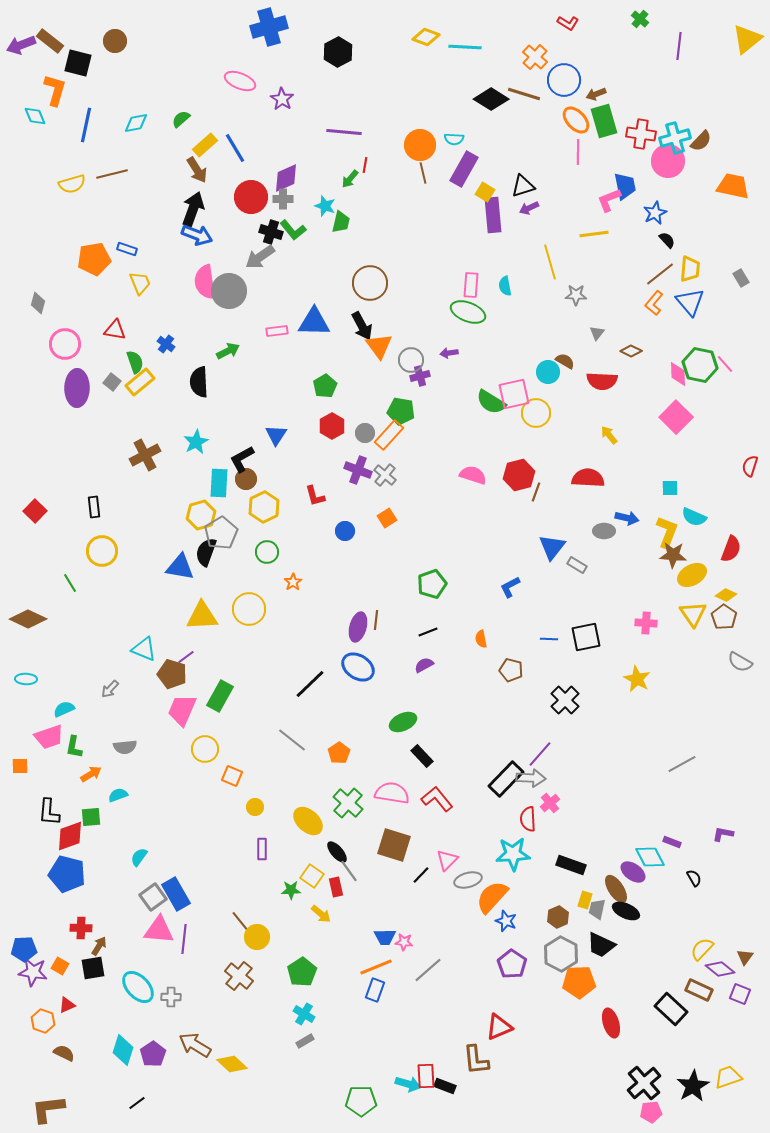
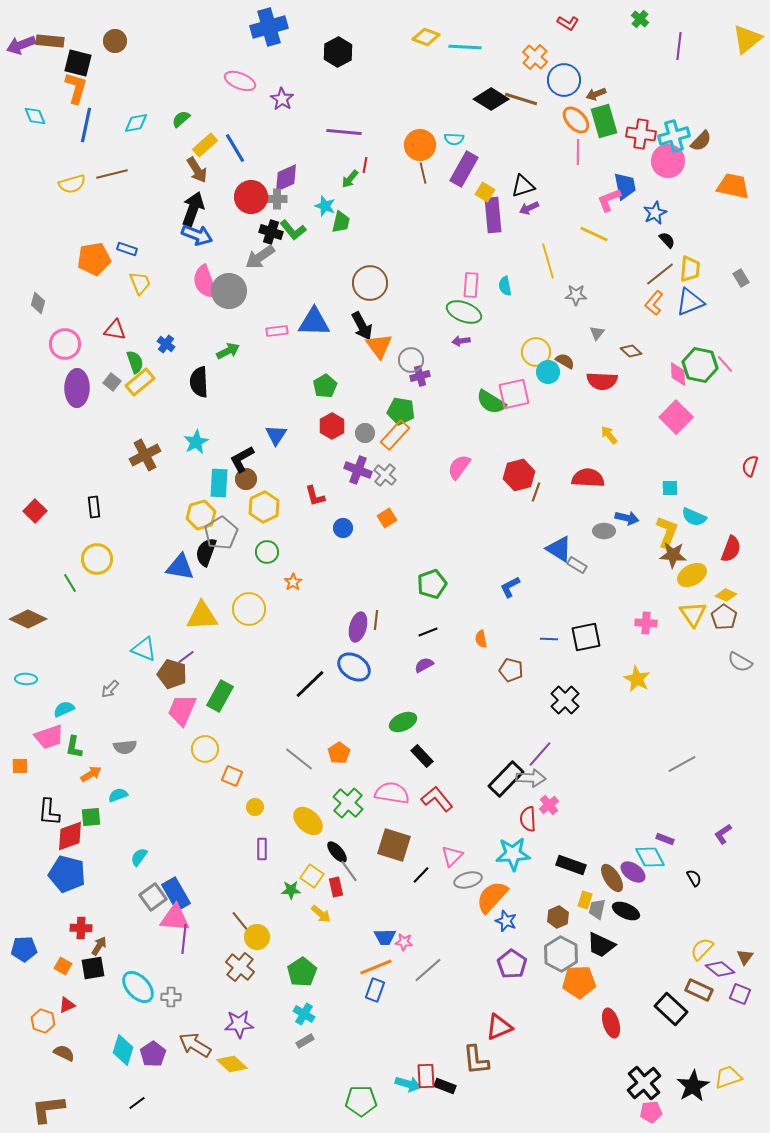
brown rectangle at (50, 41): rotated 32 degrees counterclockwise
orange L-shape at (55, 90): moved 21 px right, 2 px up
brown line at (524, 94): moved 3 px left, 5 px down
cyan cross at (675, 138): moved 1 px left, 2 px up
gray cross at (283, 199): moved 6 px left
yellow line at (594, 234): rotated 32 degrees clockwise
yellow line at (550, 262): moved 2 px left, 1 px up
pink semicircle at (205, 282): rotated 12 degrees counterclockwise
blue triangle at (690, 302): rotated 48 degrees clockwise
green ellipse at (468, 312): moved 4 px left
brown diamond at (631, 351): rotated 15 degrees clockwise
purple arrow at (449, 353): moved 12 px right, 12 px up
yellow circle at (536, 413): moved 61 px up
orange rectangle at (389, 435): moved 6 px right
pink semicircle at (473, 475): moved 14 px left, 8 px up; rotated 72 degrees counterclockwise
blue circle at (345, 531): moved 2 px left, 3 px up
blue triangle at (552, 547): moved 7 px right, 2 px down; rotated 36 degrees counterclockwise
yellow circle at (102, 551): moved 5 px left, 8 px down
blue ellipse at (358, 667): moved 4 px left
gray line at (292, 740): moved 7 px right, 19 px down
pink cross at (550, 803): moved 1 px left, 2 px down
purple L-shape at (723, 834): rotated 45 degrees counterclockwise
purple rectangle at (672, 842): moved 7 px left, 3 px up
pink triangle at (447, 860): moved 5 px right, 4 px up
brown ellipse at (616, 889): moved 4 px left, 11 px up
pink triangle at (159, 930): moved 16 px right, 12 px up
orange square at (60, 966): moved 3 px right
purple star at (33, 972): moved 206 px right, 52 px down; rotated 12 degrees counterclockwise
brown cross at (239, 976): moved 1 px right, 9 px up
